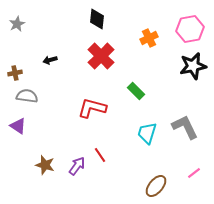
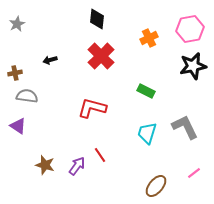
green rectangle: moved 10 px right; rotated 18 degrees counterclockwise
